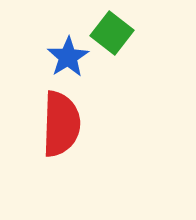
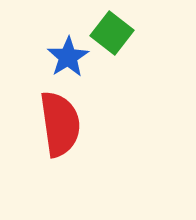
red semicircle: moved 1 px left; rotated 10 degrees counterclockwise
